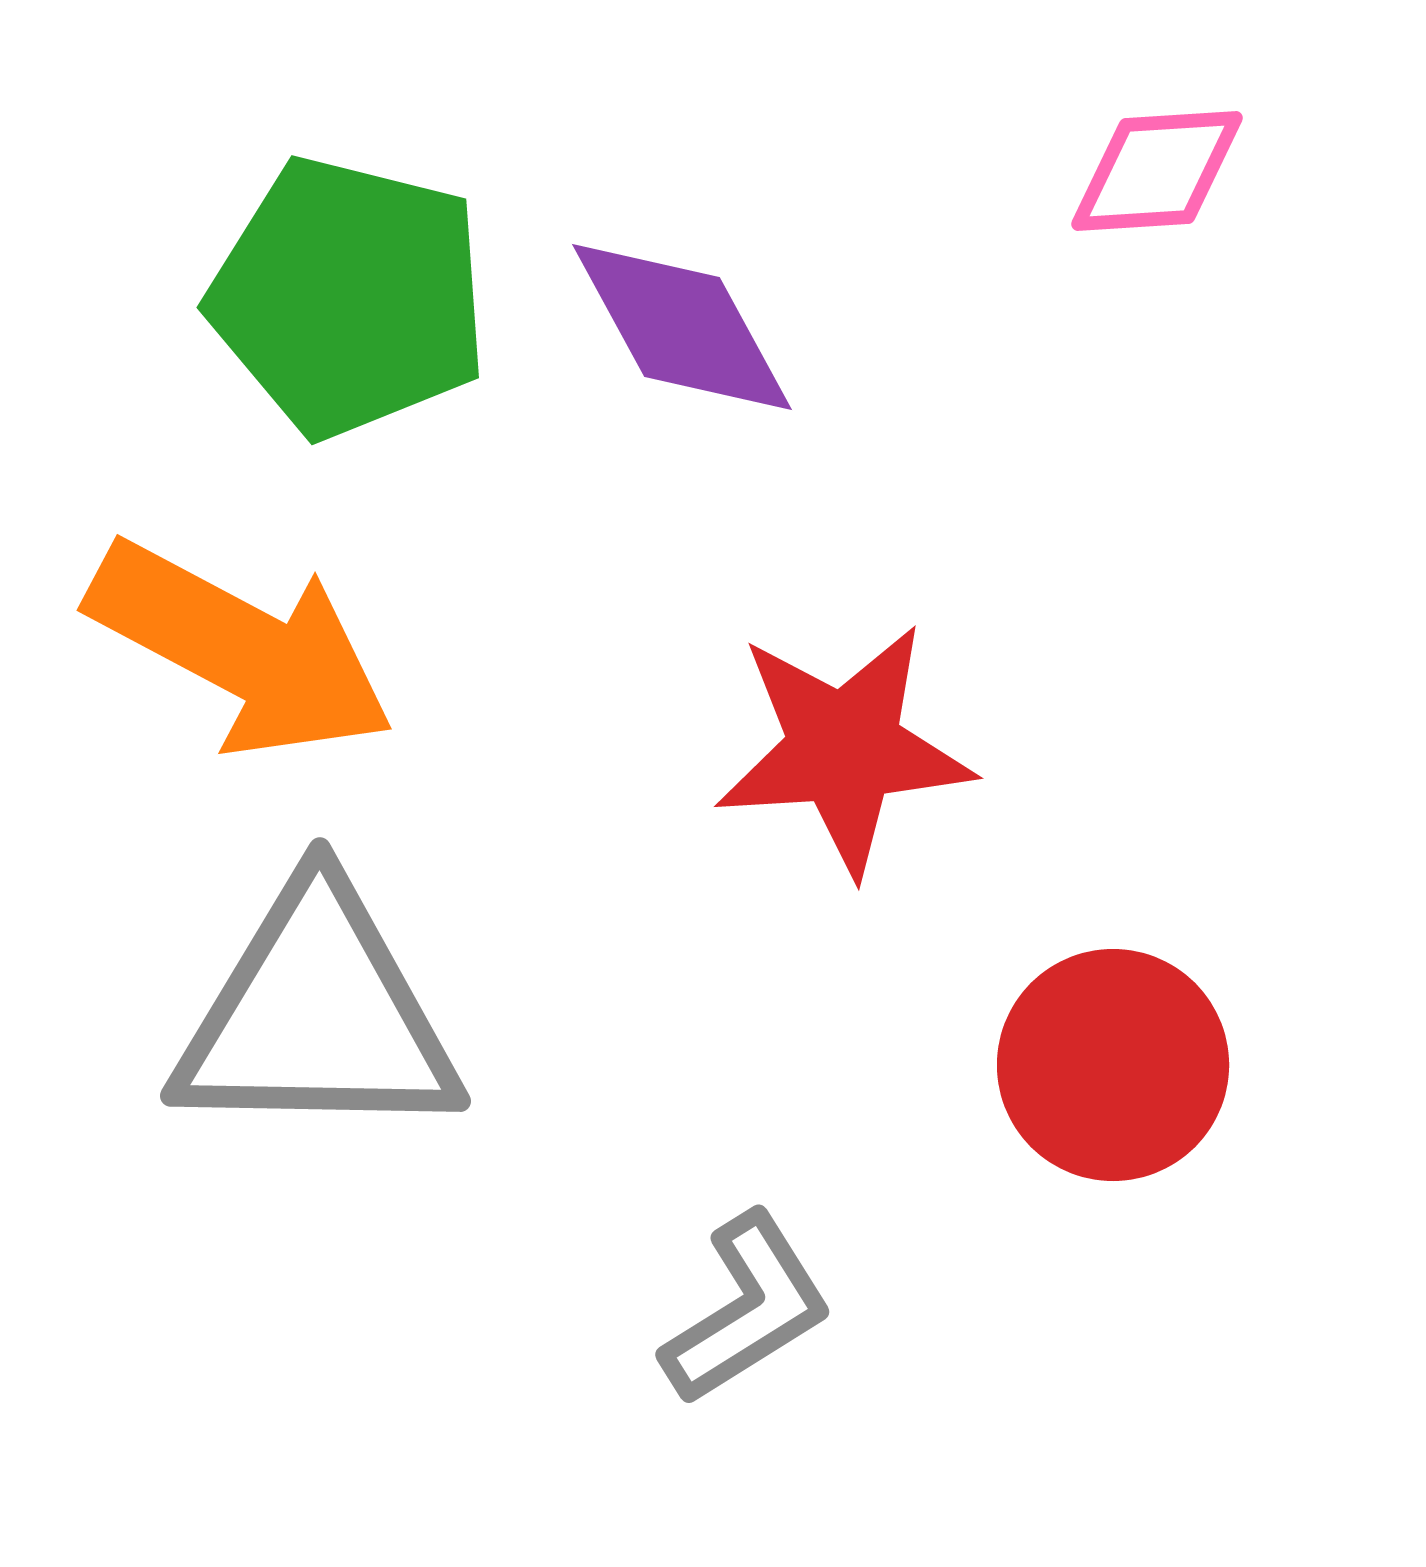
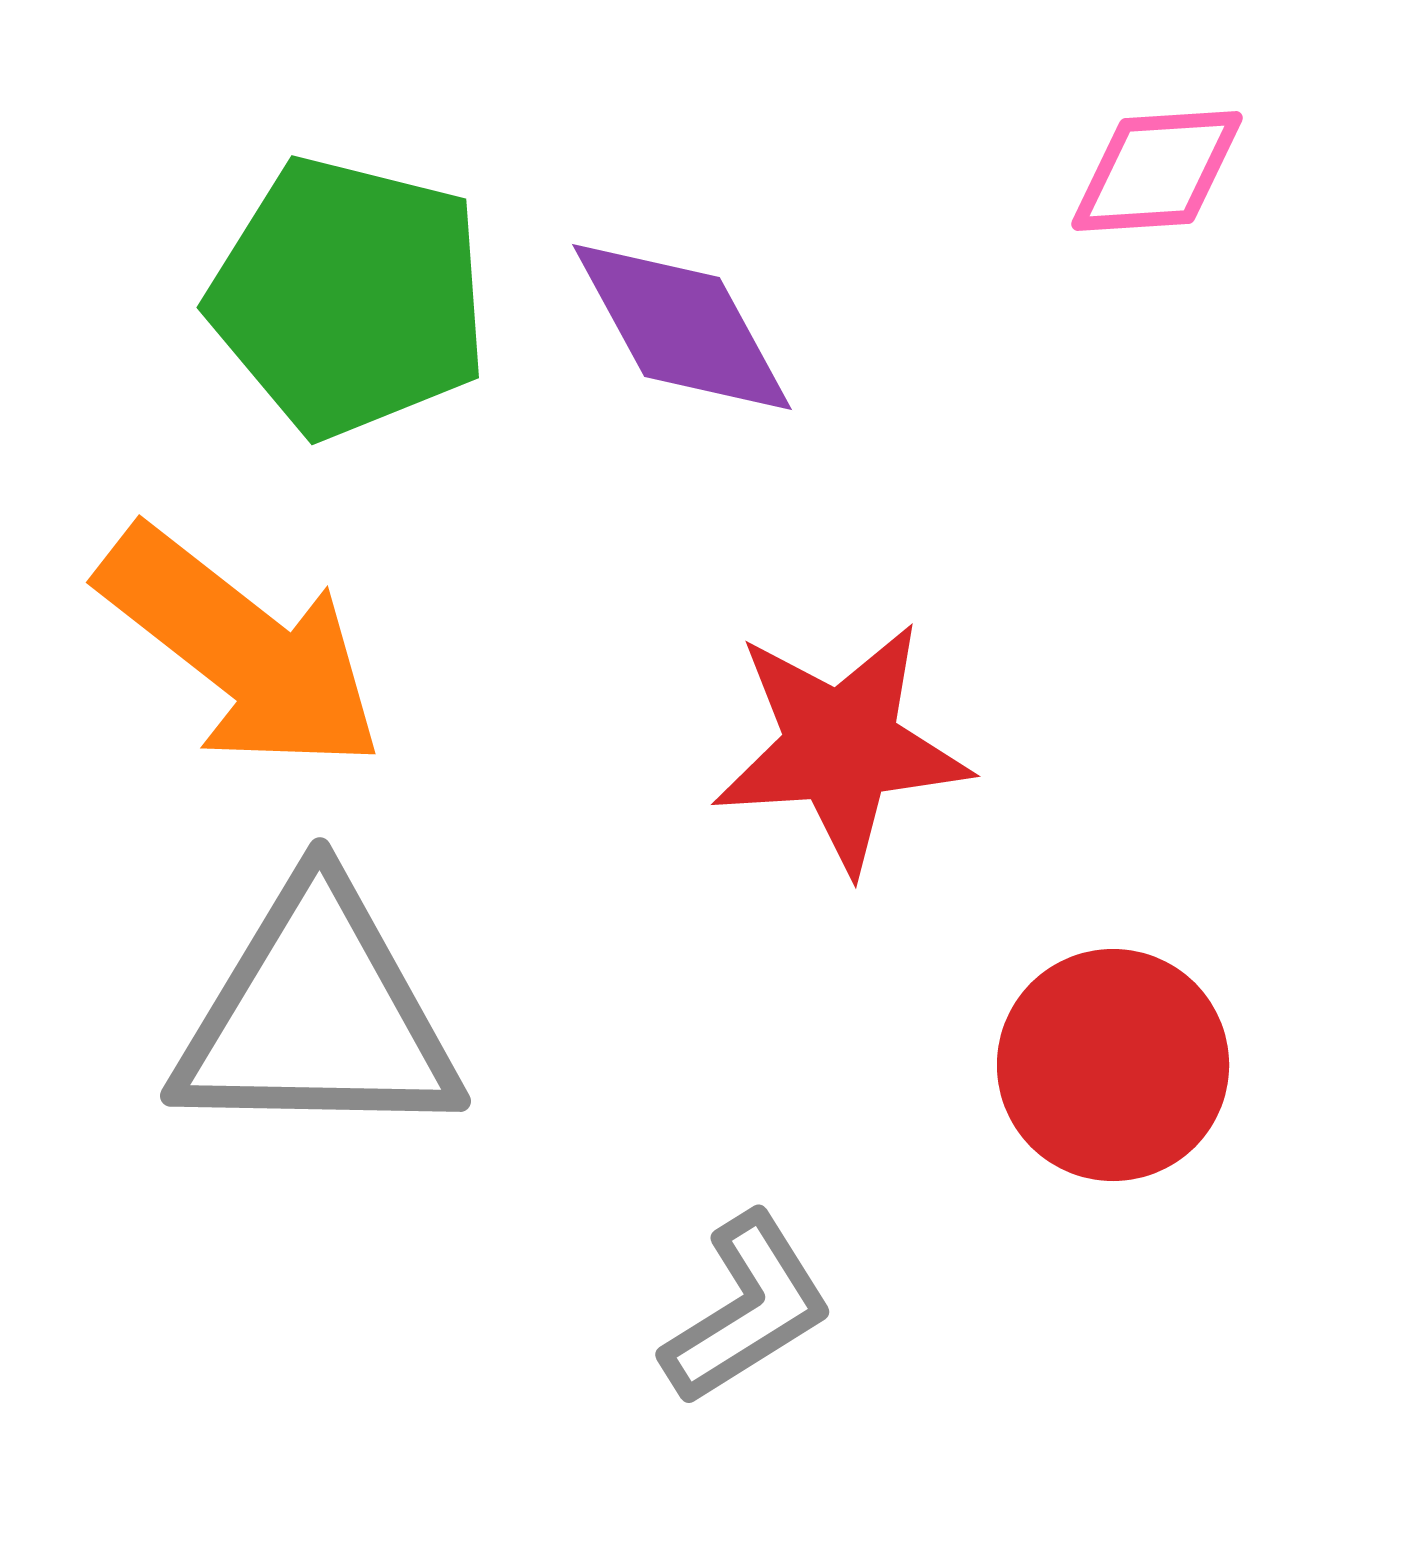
orange arrow: rotated 10 degrees clockwise
red star: moved 3 px left, 2 px up
